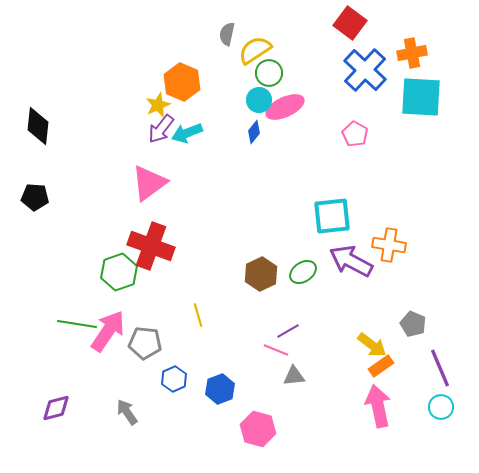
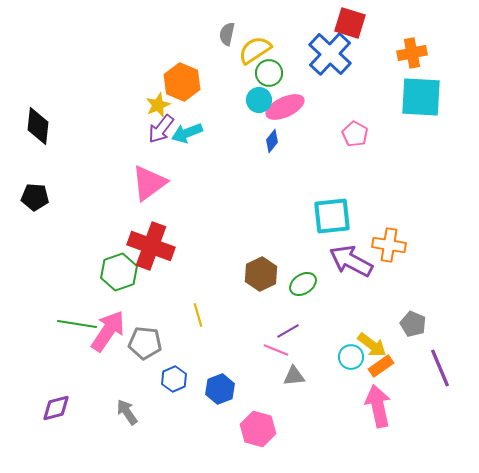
red square at (350, 23): rotated 20 degrees counterclockwise
blue cross at (365, 70): moved 35 px left, 16 px up
blue diamond at (254, 132): moved 18 px right, 9 px down
green ellipse at (303, 272): moved 12 px down
cyan circle at (441, 407): moved 90 px left, 50 px up
